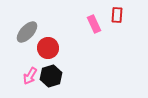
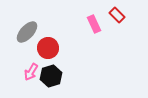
red rectangle: rotated 49 degrees counterclockwise
pink arrow: moved 1 px right, 4 px up
